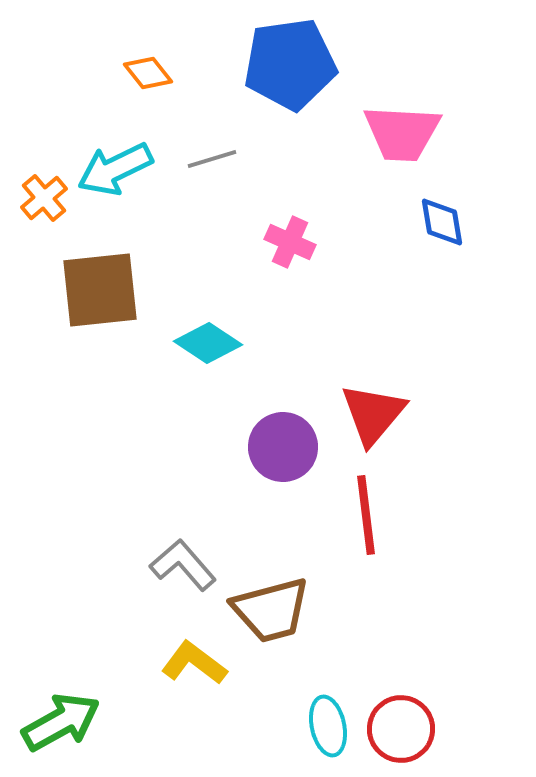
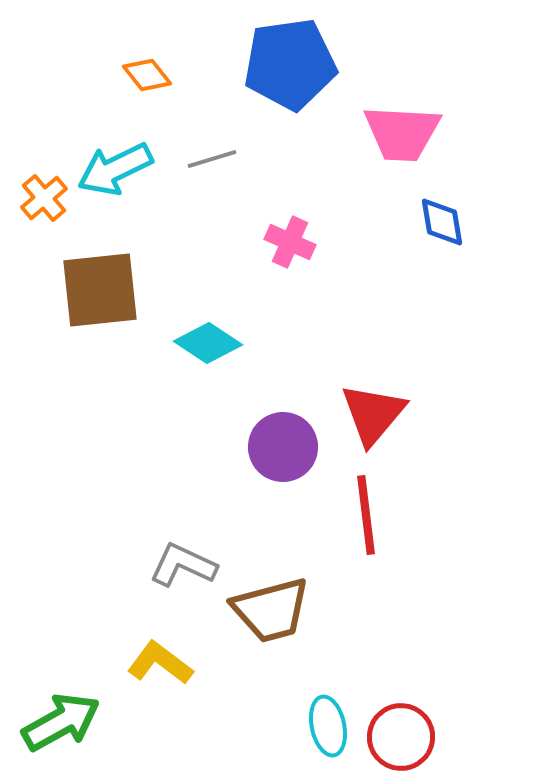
orange diamond: moved 1 px left, 2 px down
gray L-shape: rotated 24 degrees counterclockwise
yellow L-shape: moved 34 px left
red circle: moved 8 px down
